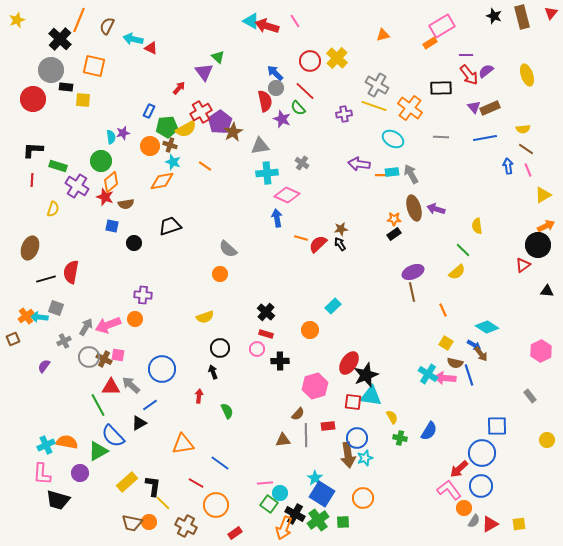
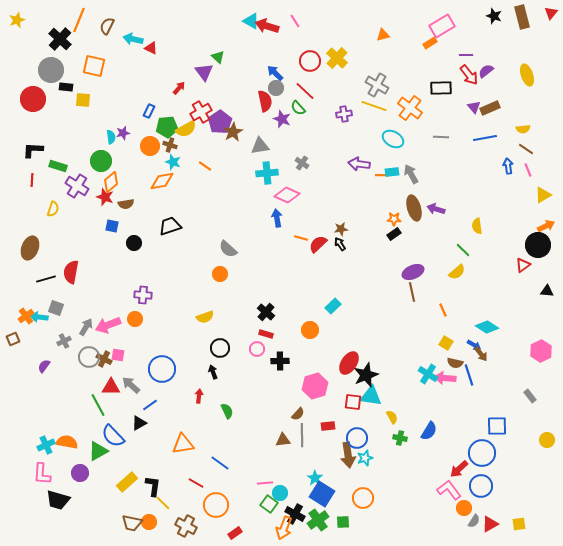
gray line at (306, 435): moved 4 px left
